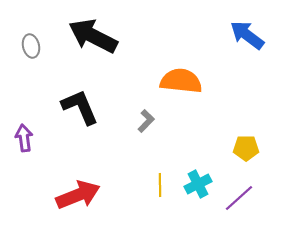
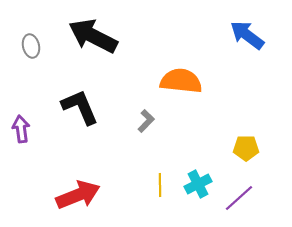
purple arrow: moved 3 px left, 9 px up
